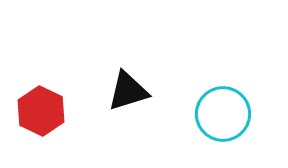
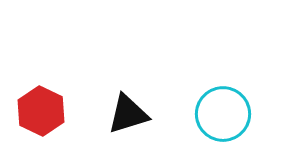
black triangle: moved 23 px down
